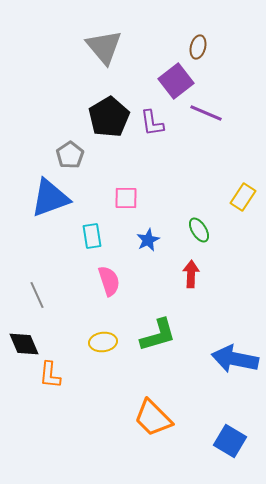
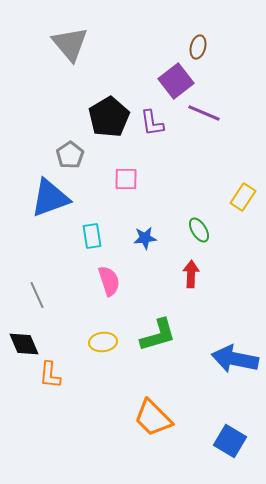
gray triangle: moved 34 px left, 3 px up
purple line: moved 2 px left
pink square: moved 19 px up
blue star: moved 3 px left, 2 px up; rotated 20 degrees clockwise
